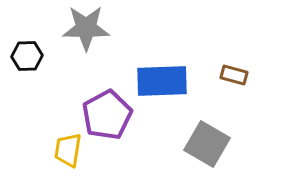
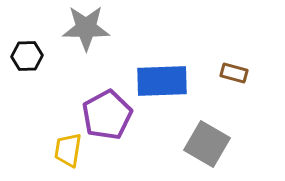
brown rectangle: moved 2 px up
